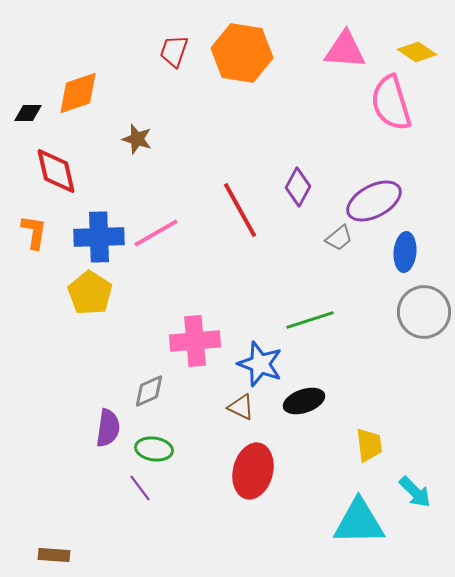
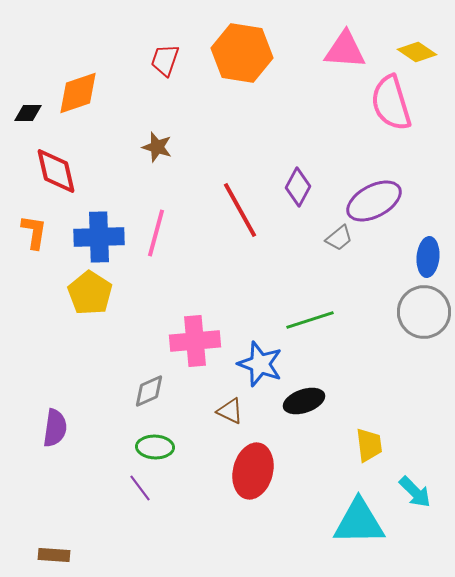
red trapezoid: moved 9 px left, 9 px down
brown star: moved 20 px right, 8 px down
pink line: rotated 45 degrees counterclockwise
blue ellipse: moved 23 px right, 5 px down
brown triangle: moved 11 px left, 4 px down
purple semicircle: moved 53 px left
green ellipse: moved 1 px right, 2 px up; rotated 6 degrees counterclockwise
